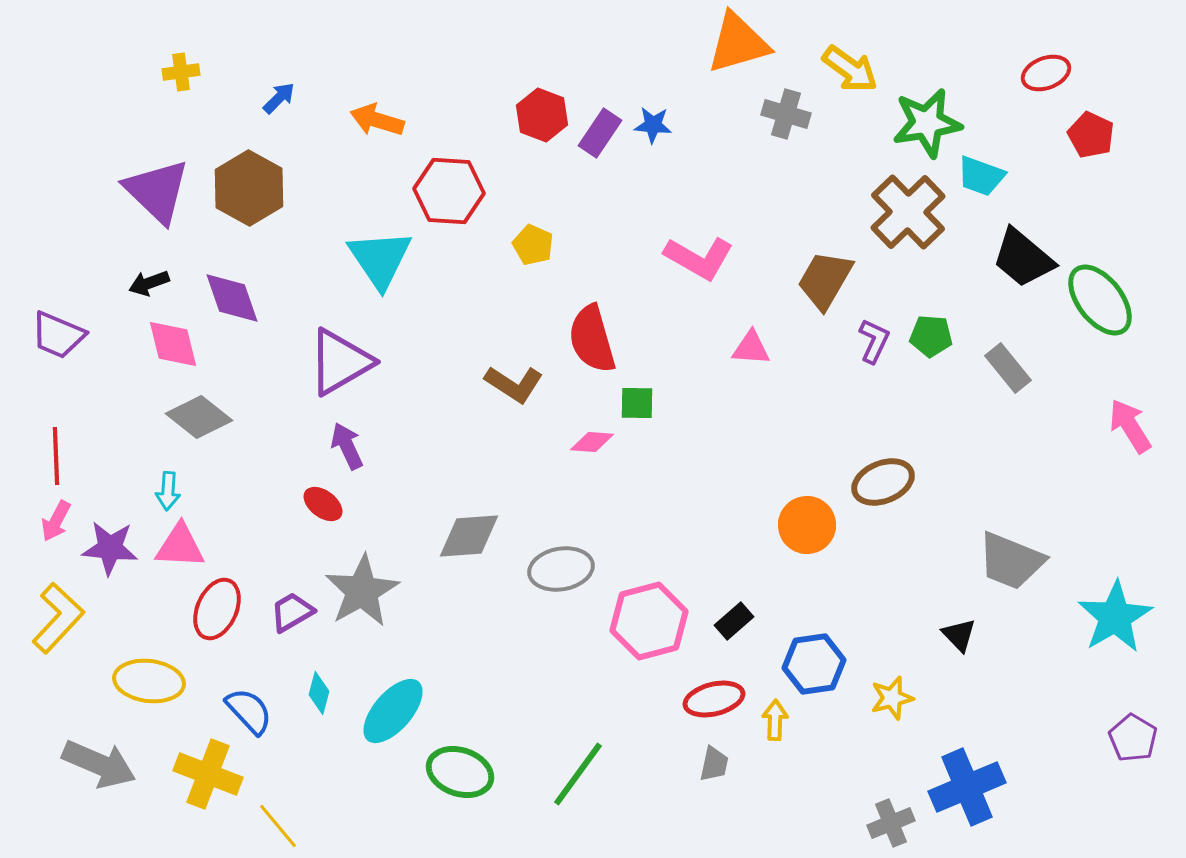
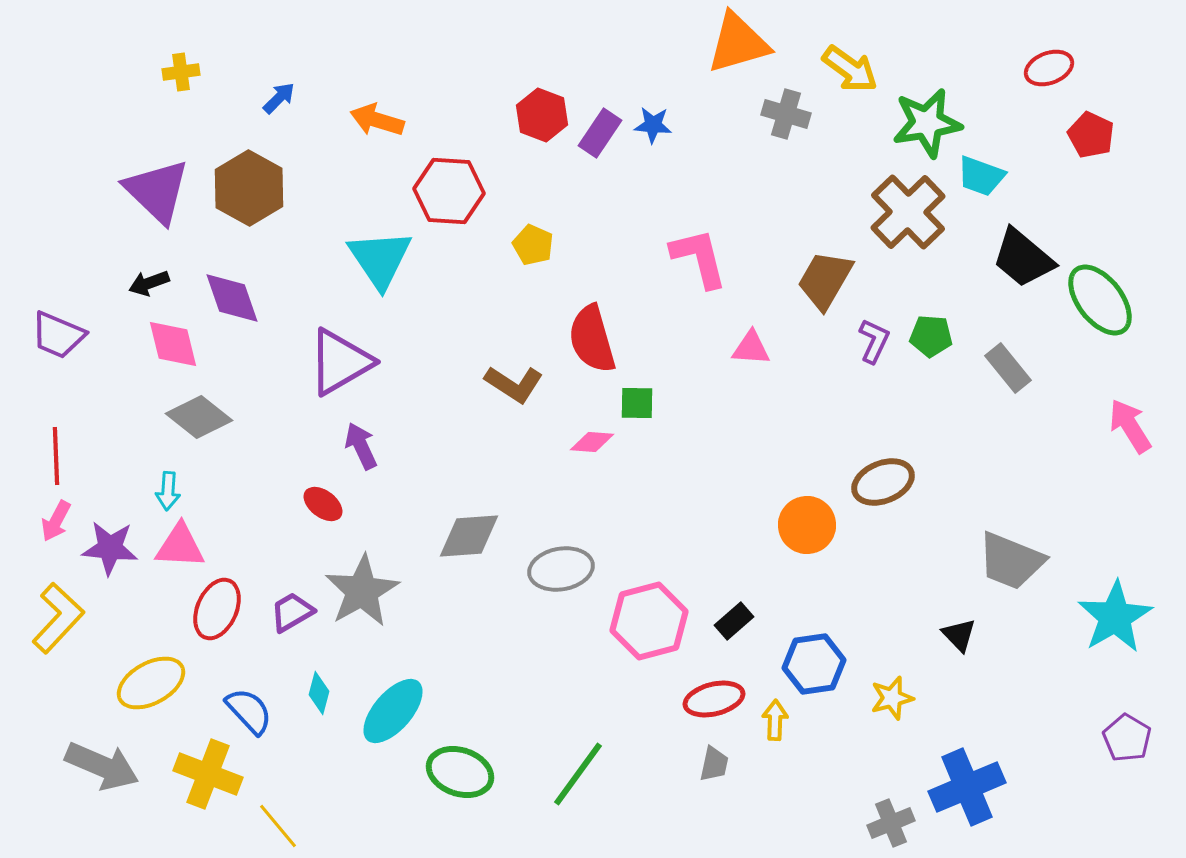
red ellipse at (1046, 73): moved 3 px right, 5 px up
pink L-shape at (699, 258): rotated 134 degrees counterclockwise
purple arrow at (347, 446): moved 14 px right
yellow ellipse at (149, 681): moved 2 px right, 2 px down; rotated 36 degrees counterclockwise
purple pentagon at (1133, 738): moved 6 px left
gray arrow at (99, 764): moved 3 px right, 2 px down
